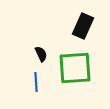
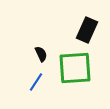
black rectangle: moved 4 px right, 4 px down
blue line: rotated 36 degrees clockwise
